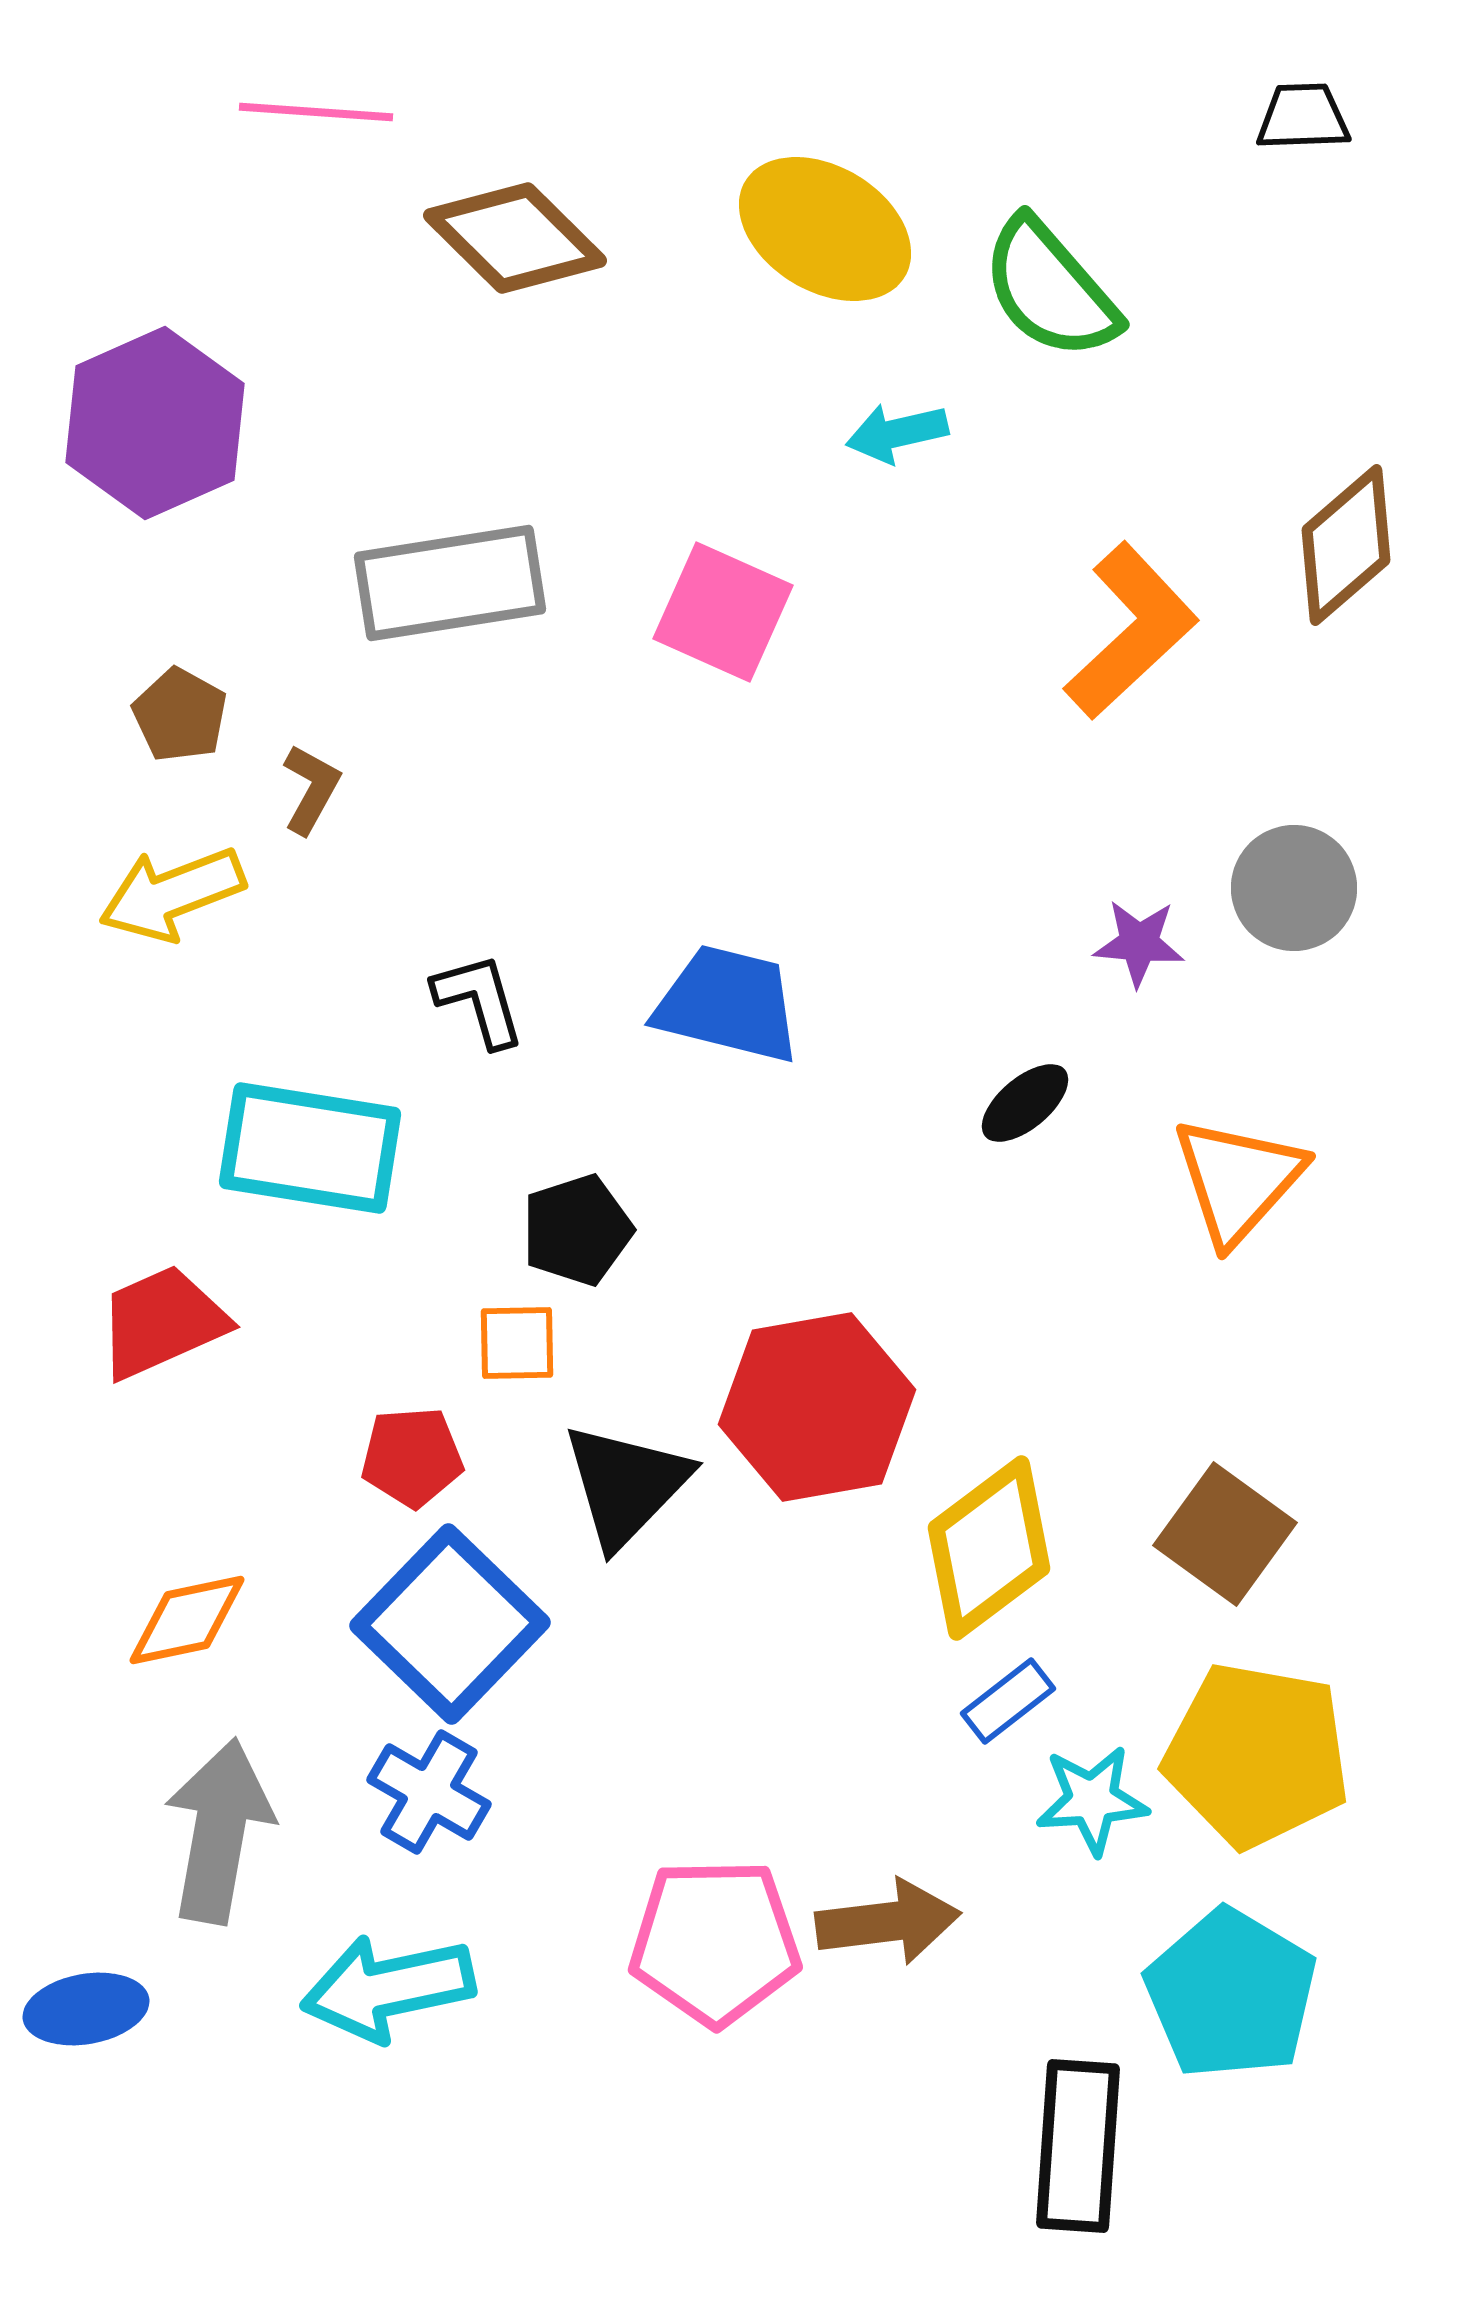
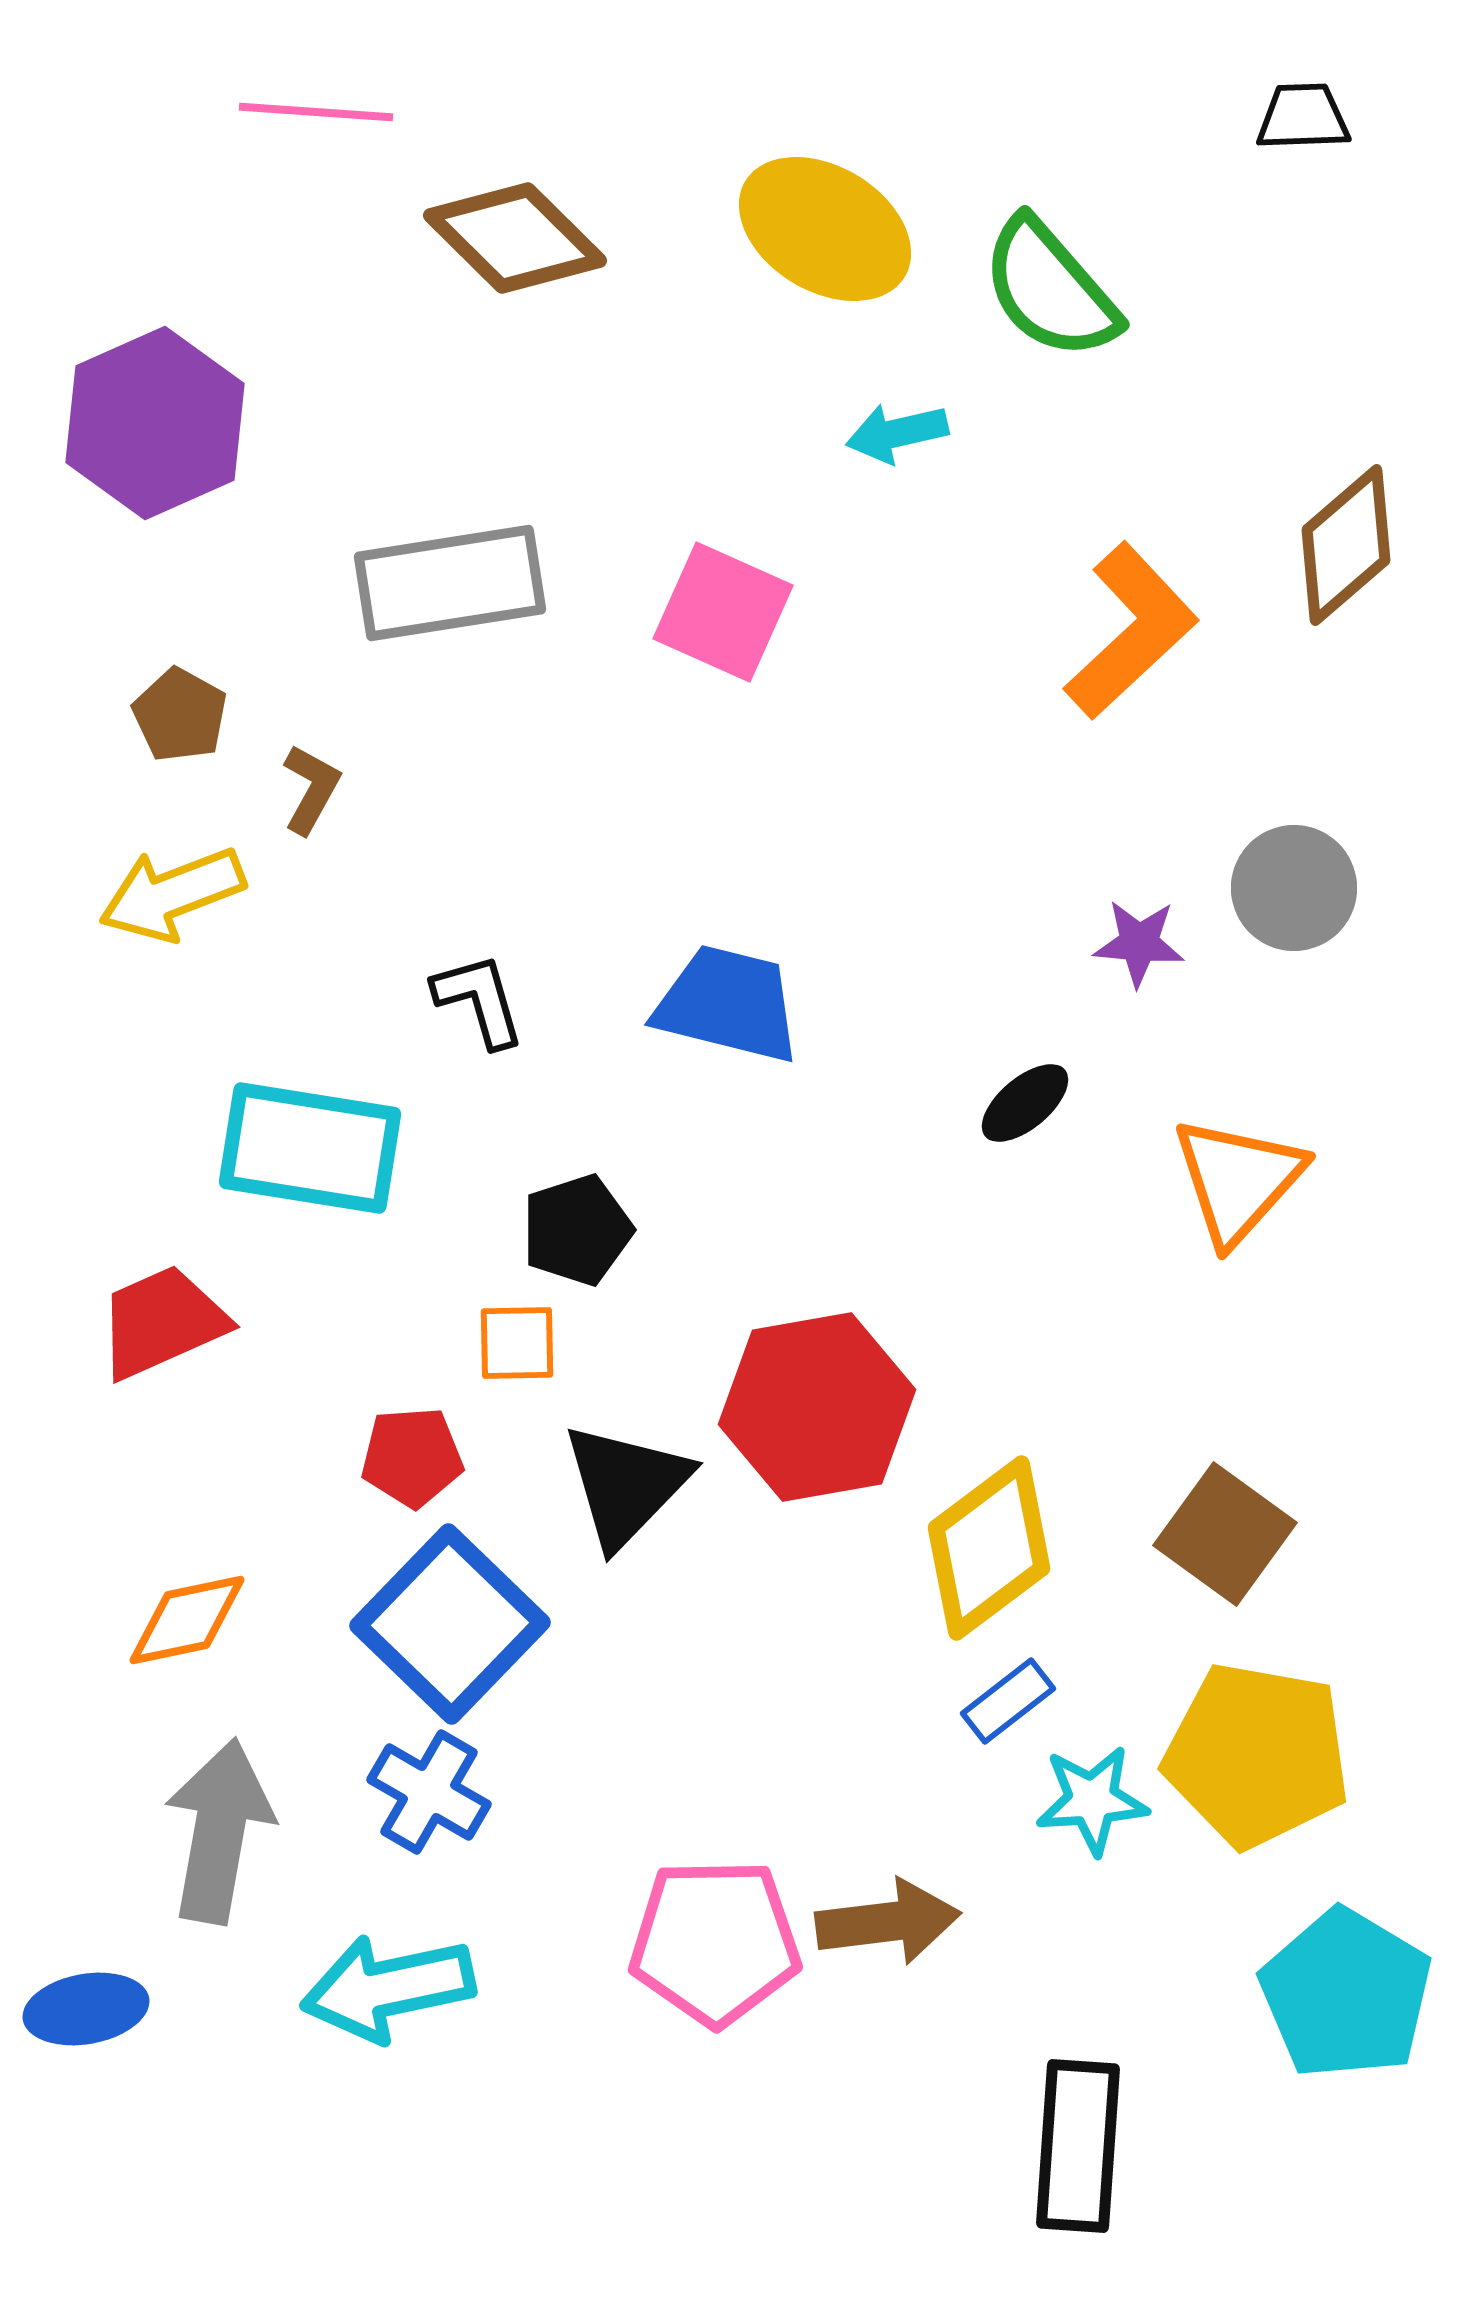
cyan pentagon at (1231, 1994): moved 115 px right
